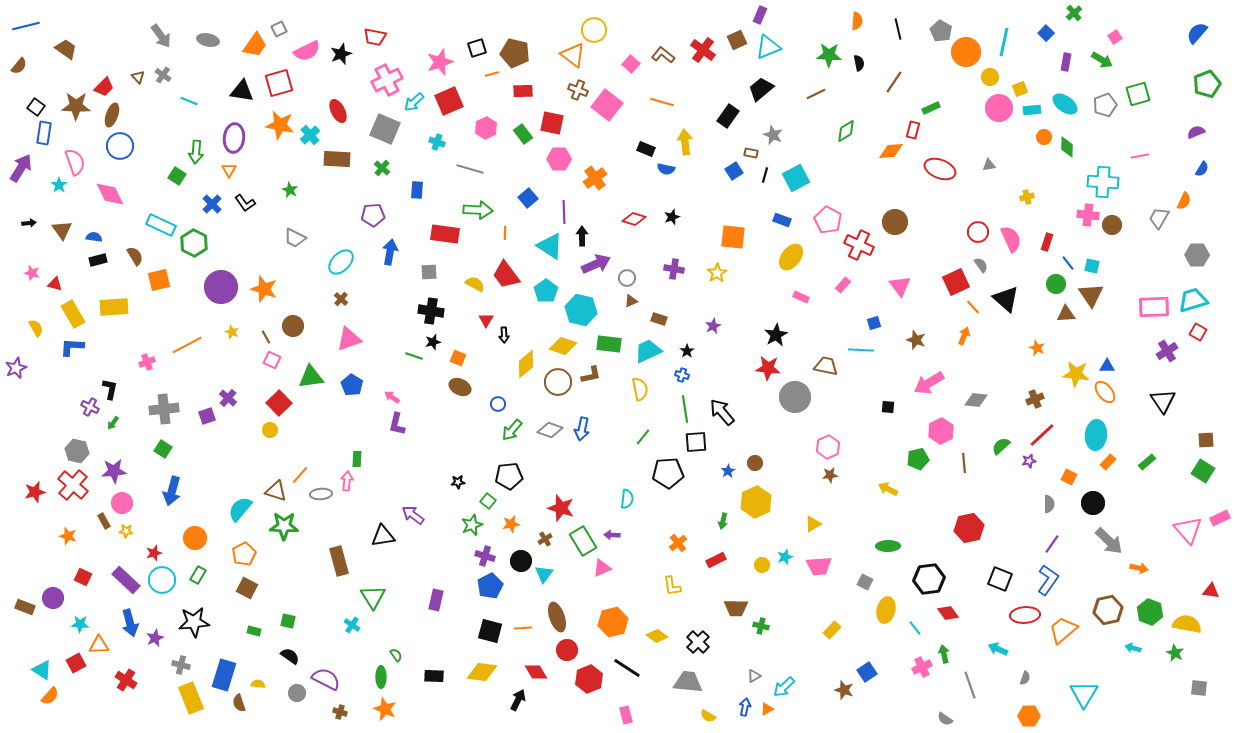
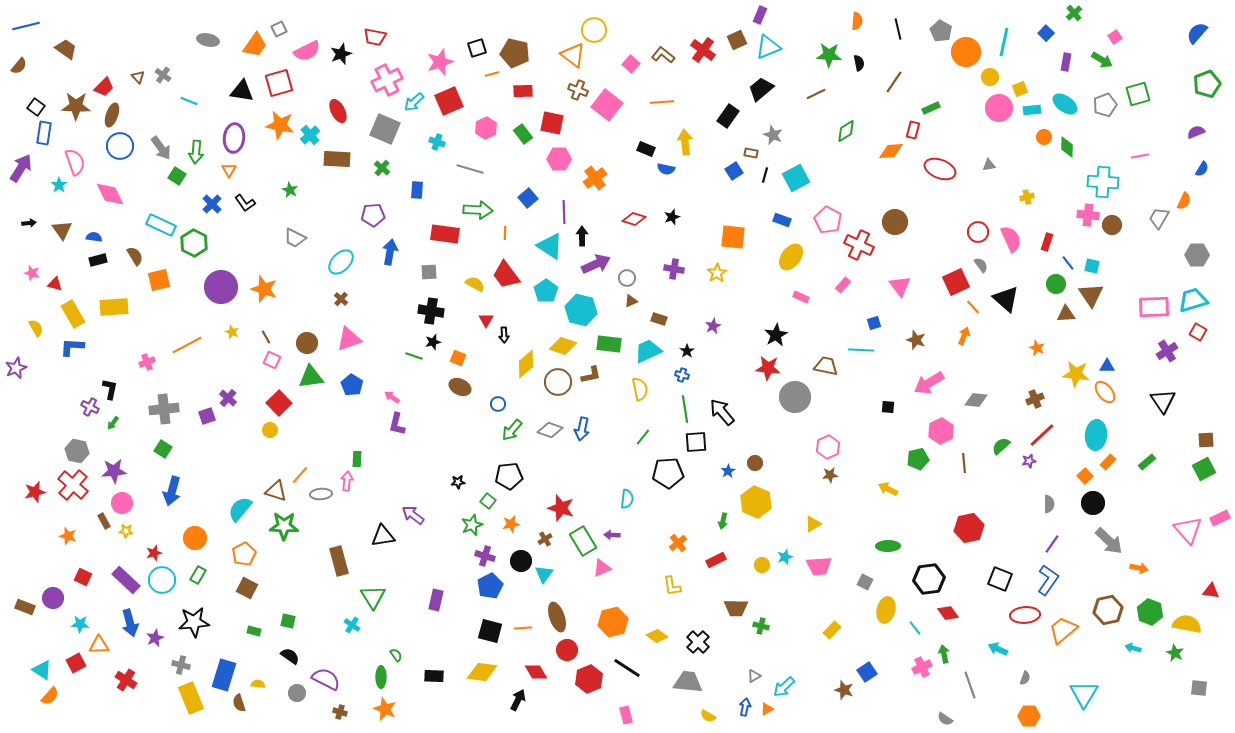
gray arrow at (161, 36): moved 112 px down
orange line at (662, 102): rotated 20 degrees counterclockwise
brown circle at (293, 326): moved 14 px right, 17 px down
green square at (1203, 471): moved 1 px right, 2 px up; rotated 30 degrees clockwise
orange square at (1069, 477): moved 16 px right, 1 px up; rotated 21 degrees clockwise
yellow hexagon at (756, 502): rotated 12 degrees counterclockwise
